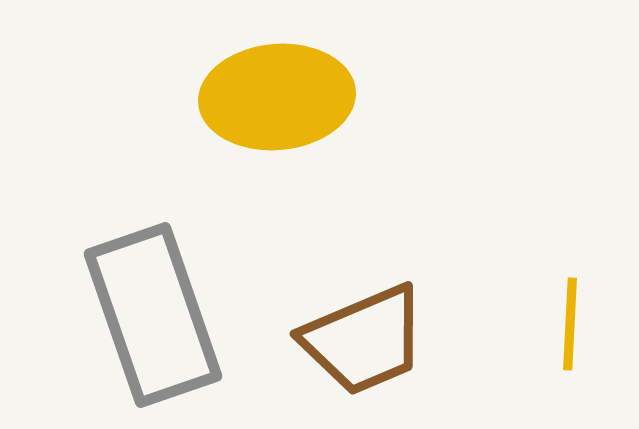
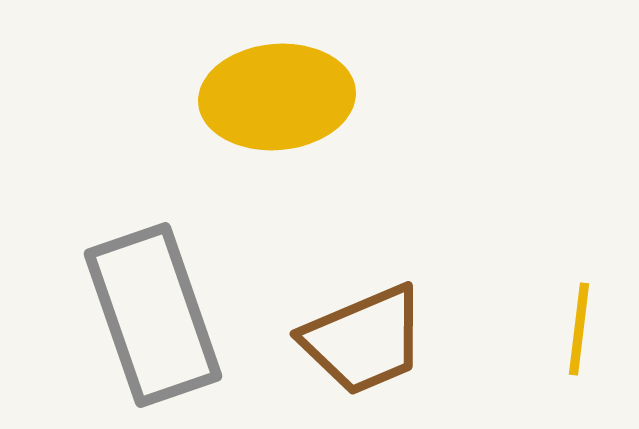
yellow line: moved 9 px right, 5 px down; rotated 4 degrees clockwise
